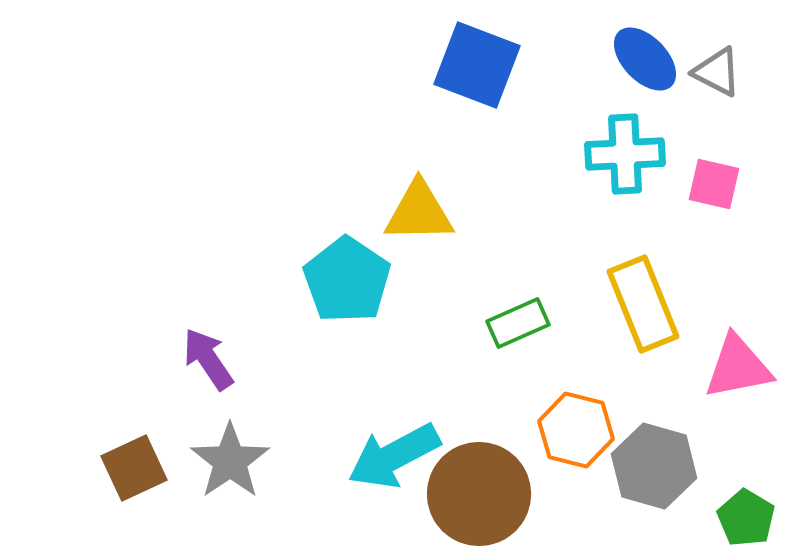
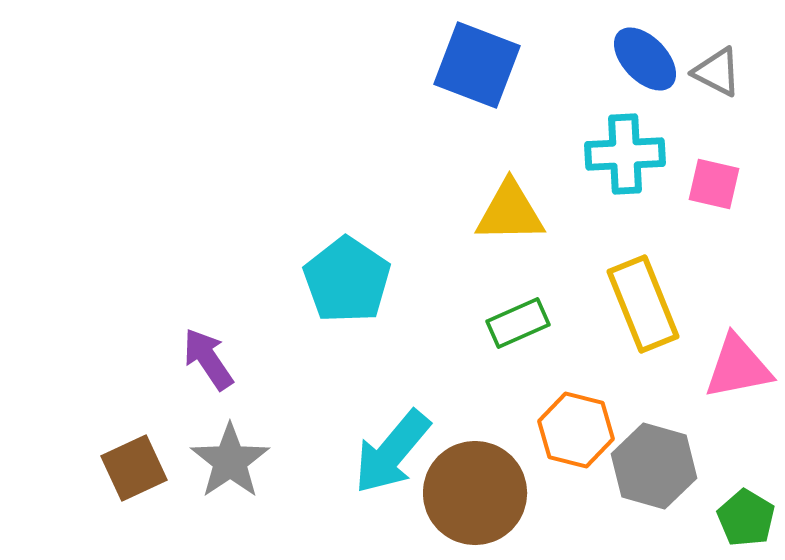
yellow triangle: moved 91 px right
cyan arrow: moved 2 px left, 4 px up; rotated 22 degrees counterclockwise
brown circle: moved 4 px left, 1 px up
